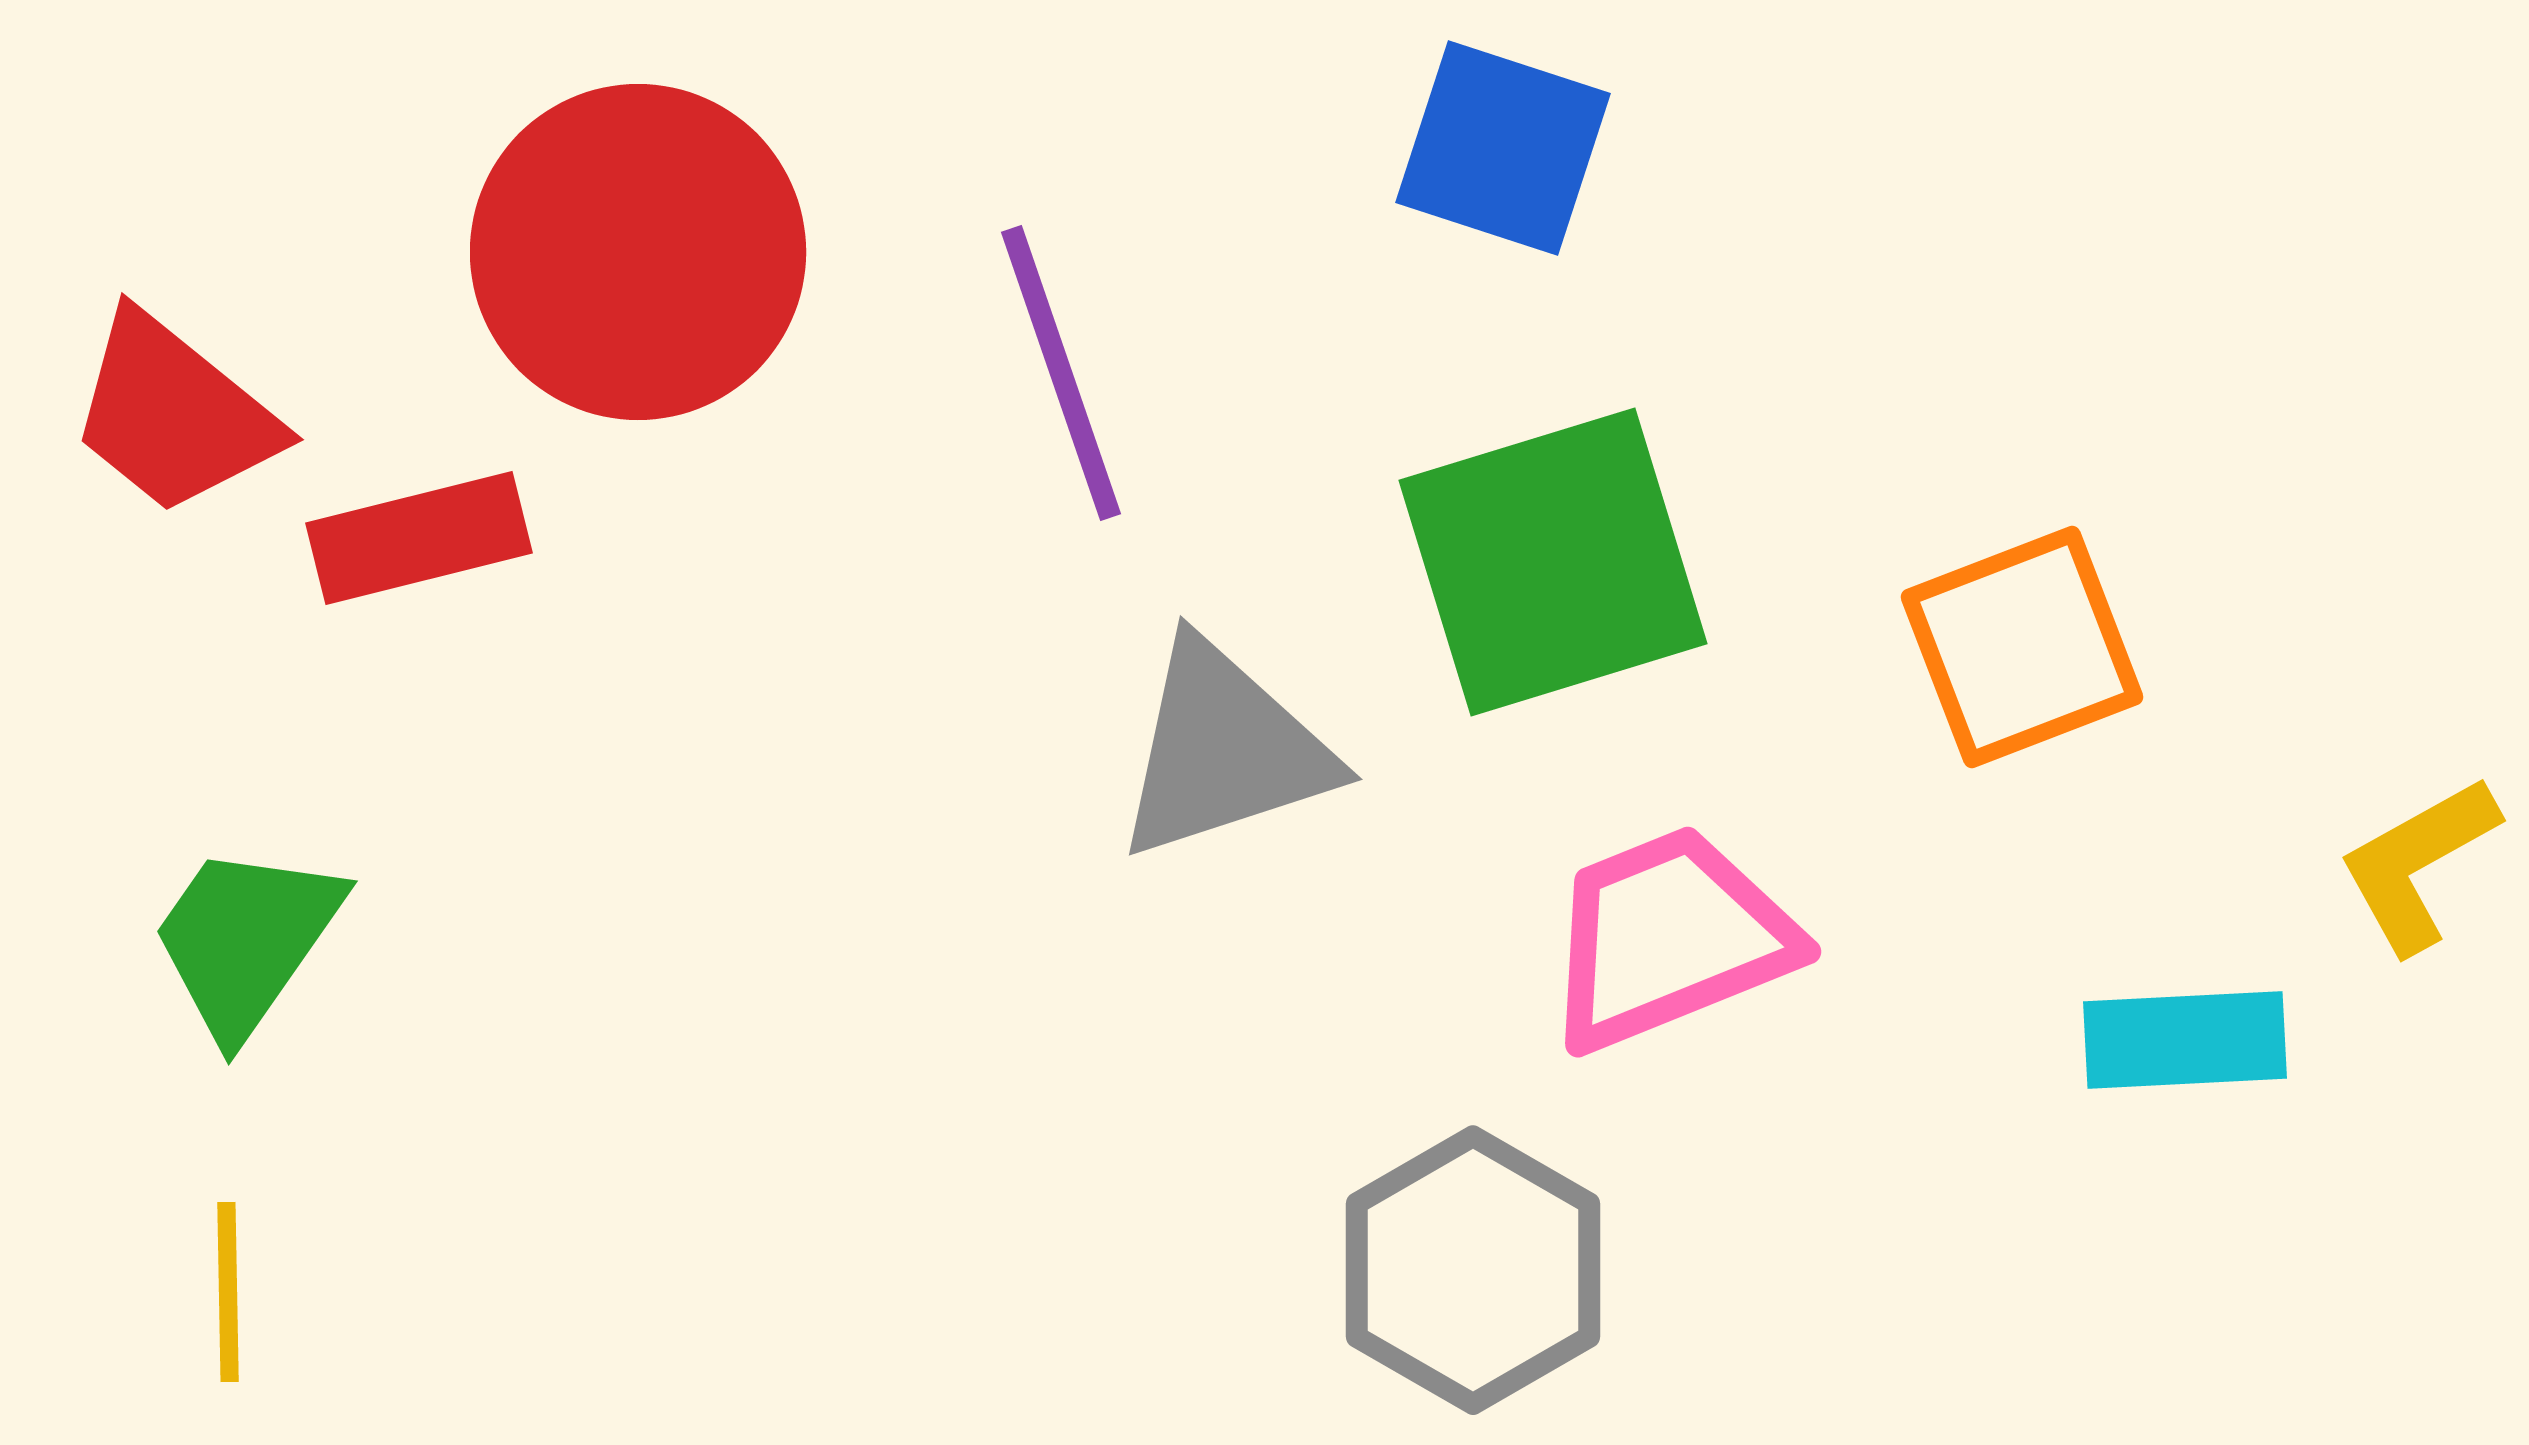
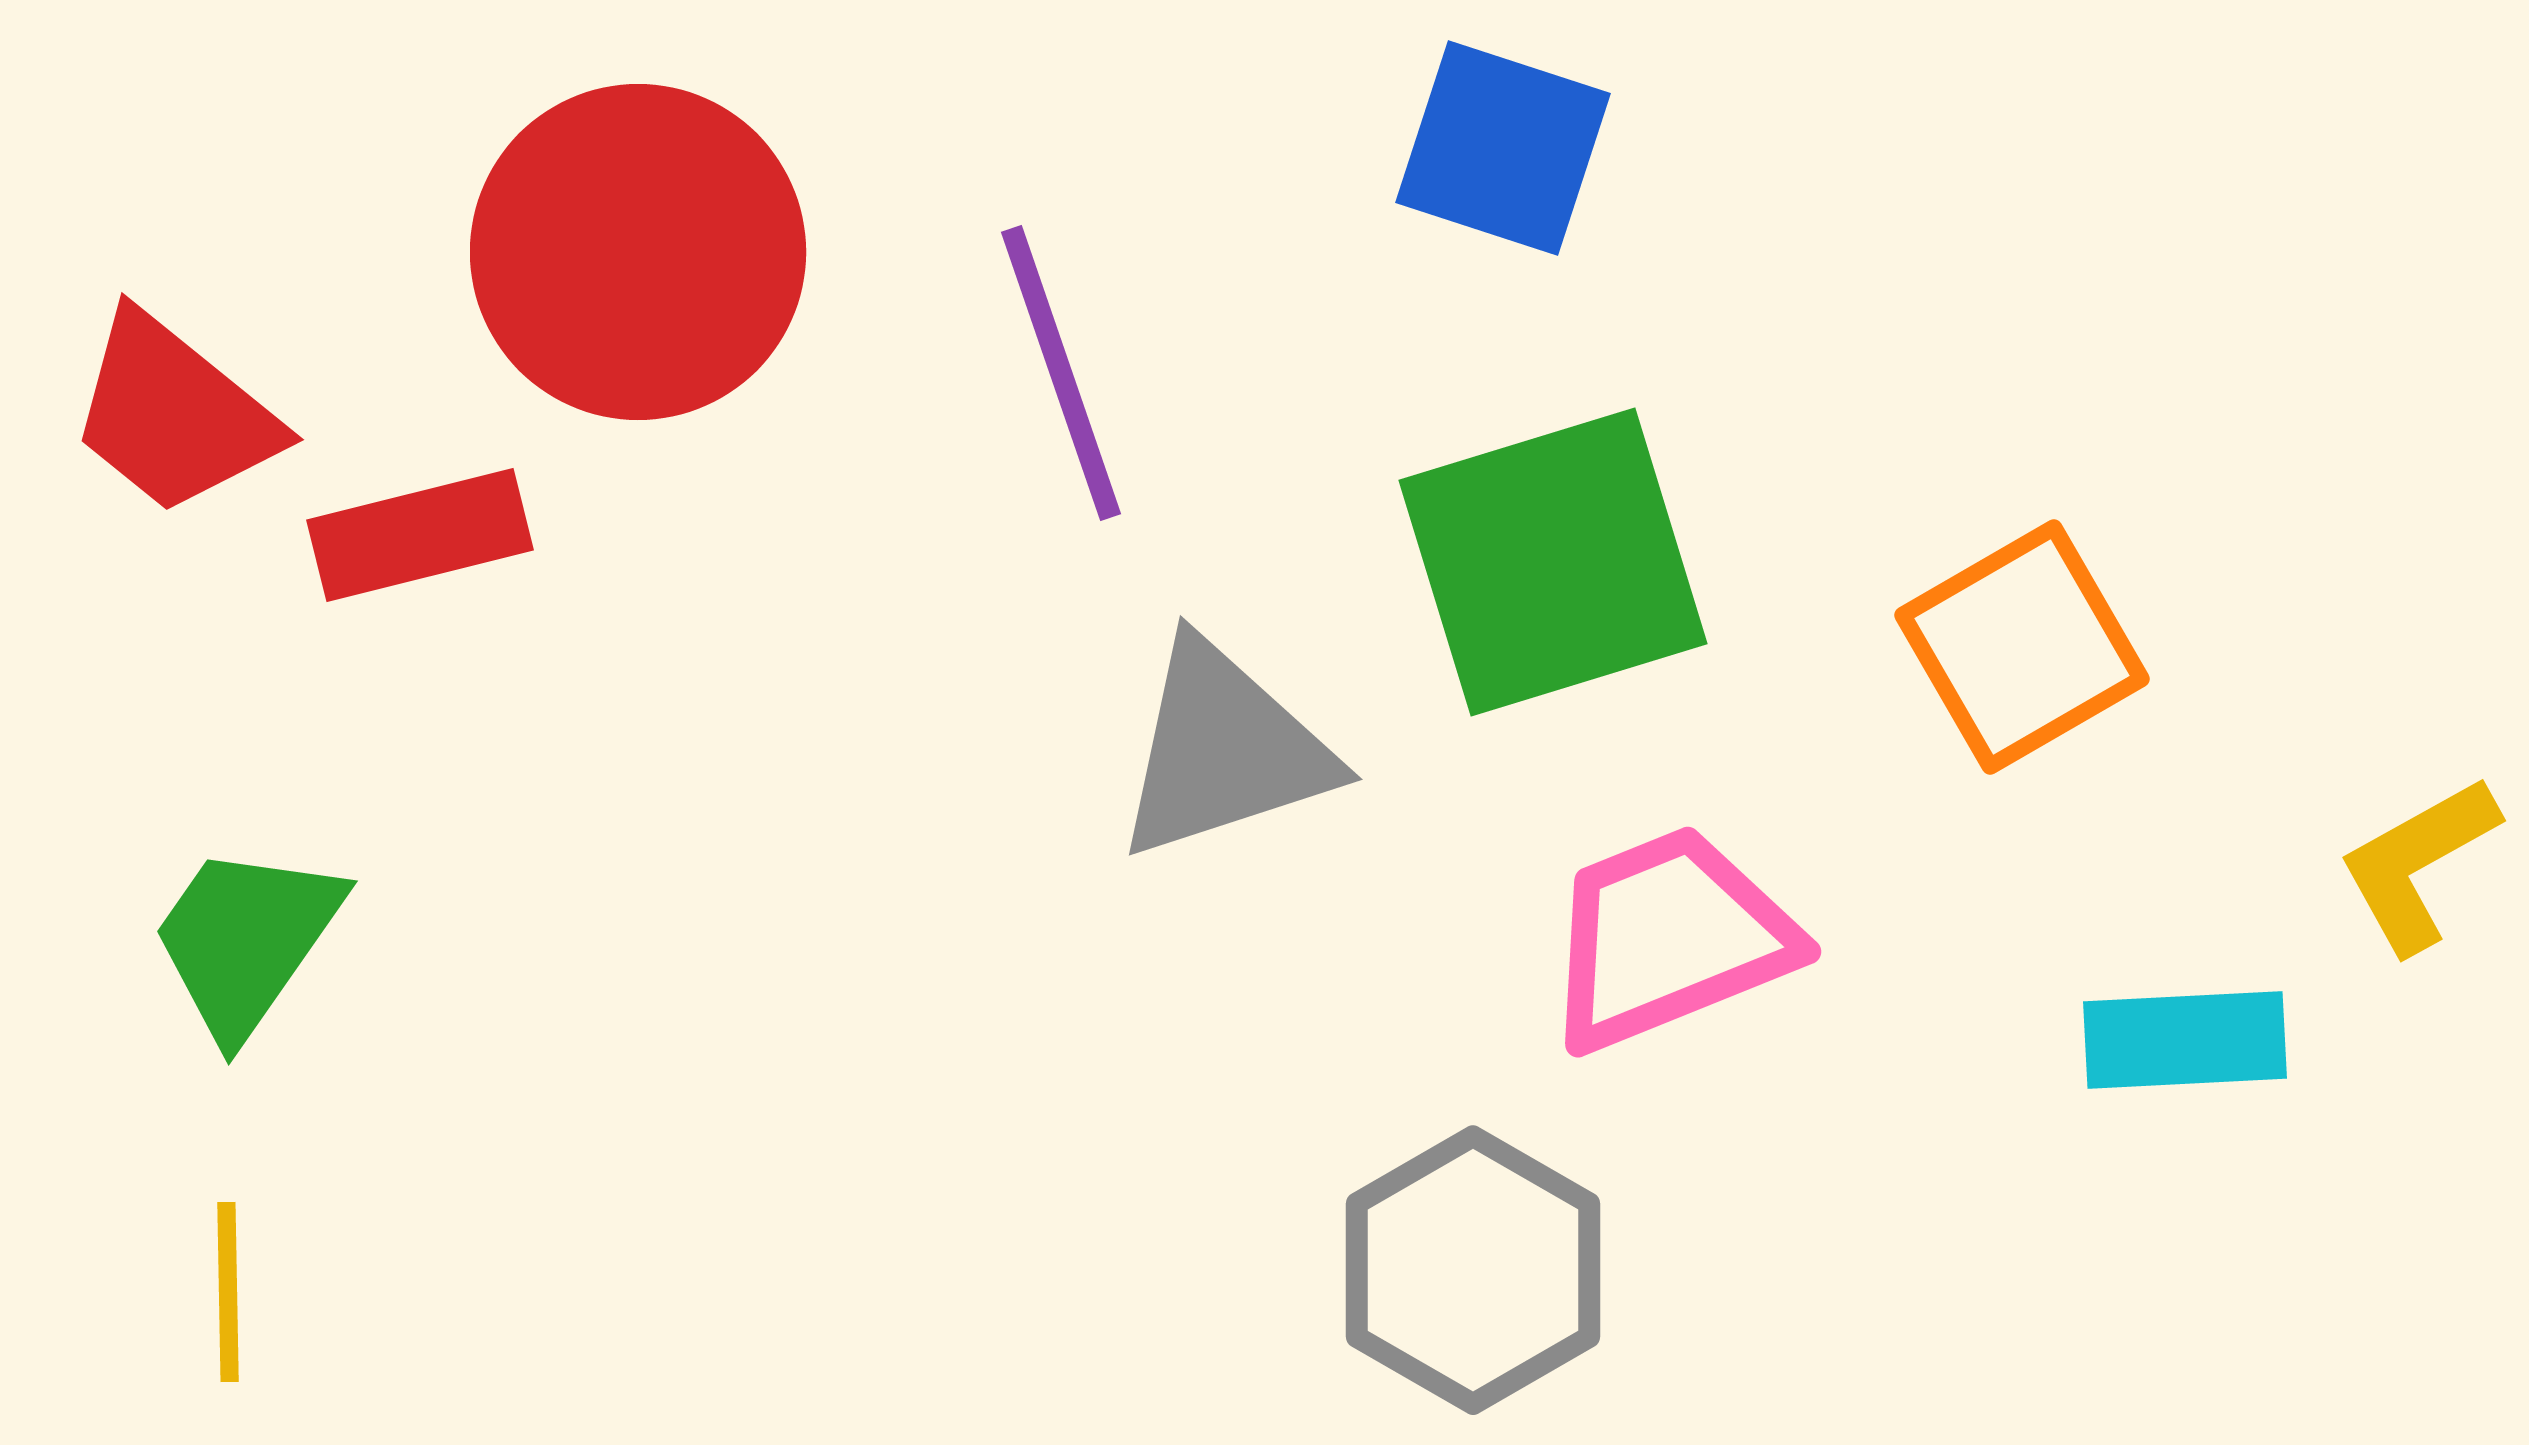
red rectangle: moved 1 px right, 3 px up
orange square: rotated 9 degrees counterclockwise
